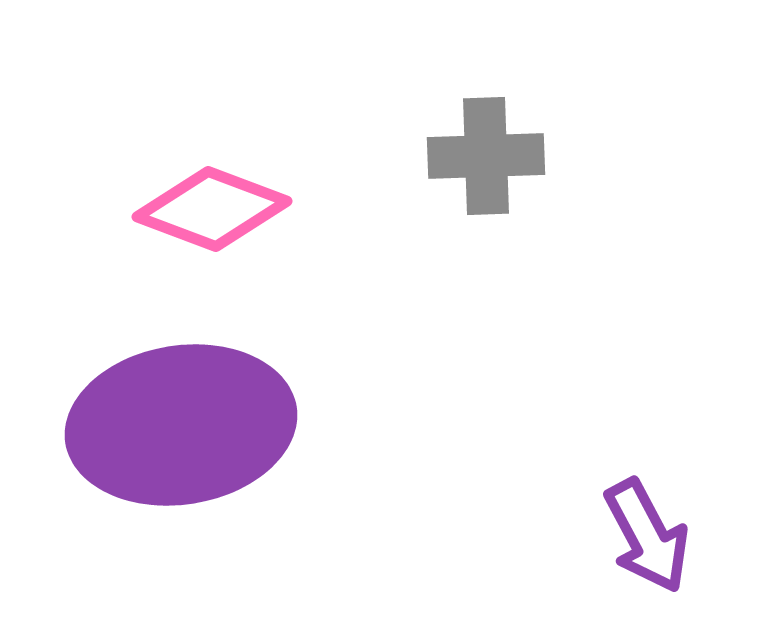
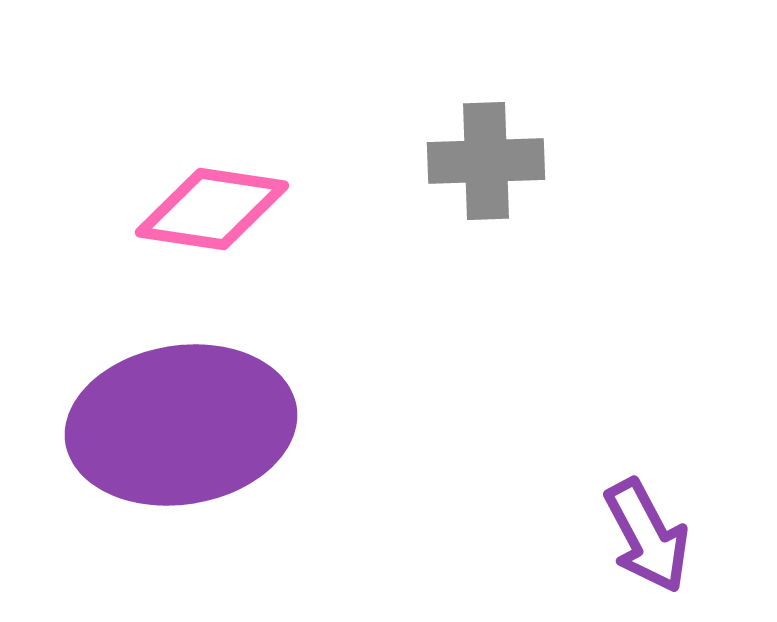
gray cross: moved 5 px down
pink diamond: rotated 12 degrees counterclockwise
